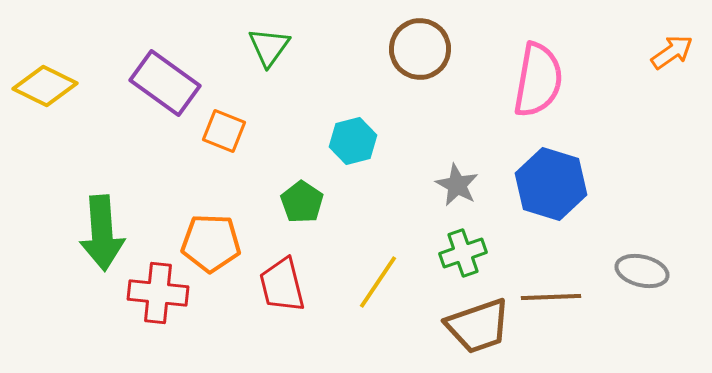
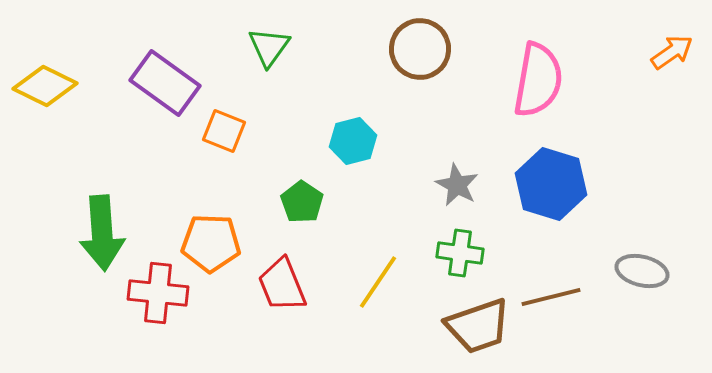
green cross: moved 3 px left; rotated 27 degrees clockwise
red trapezoid: rotated 8 degrees counterclockwise
brown line: rotated 12 degrees counterclockwise
